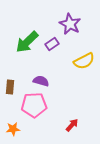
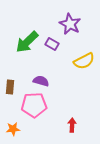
purple rectangle: rotated 64 degrees clockwise
red arrow: rotated 40 degrees counterclockwise
